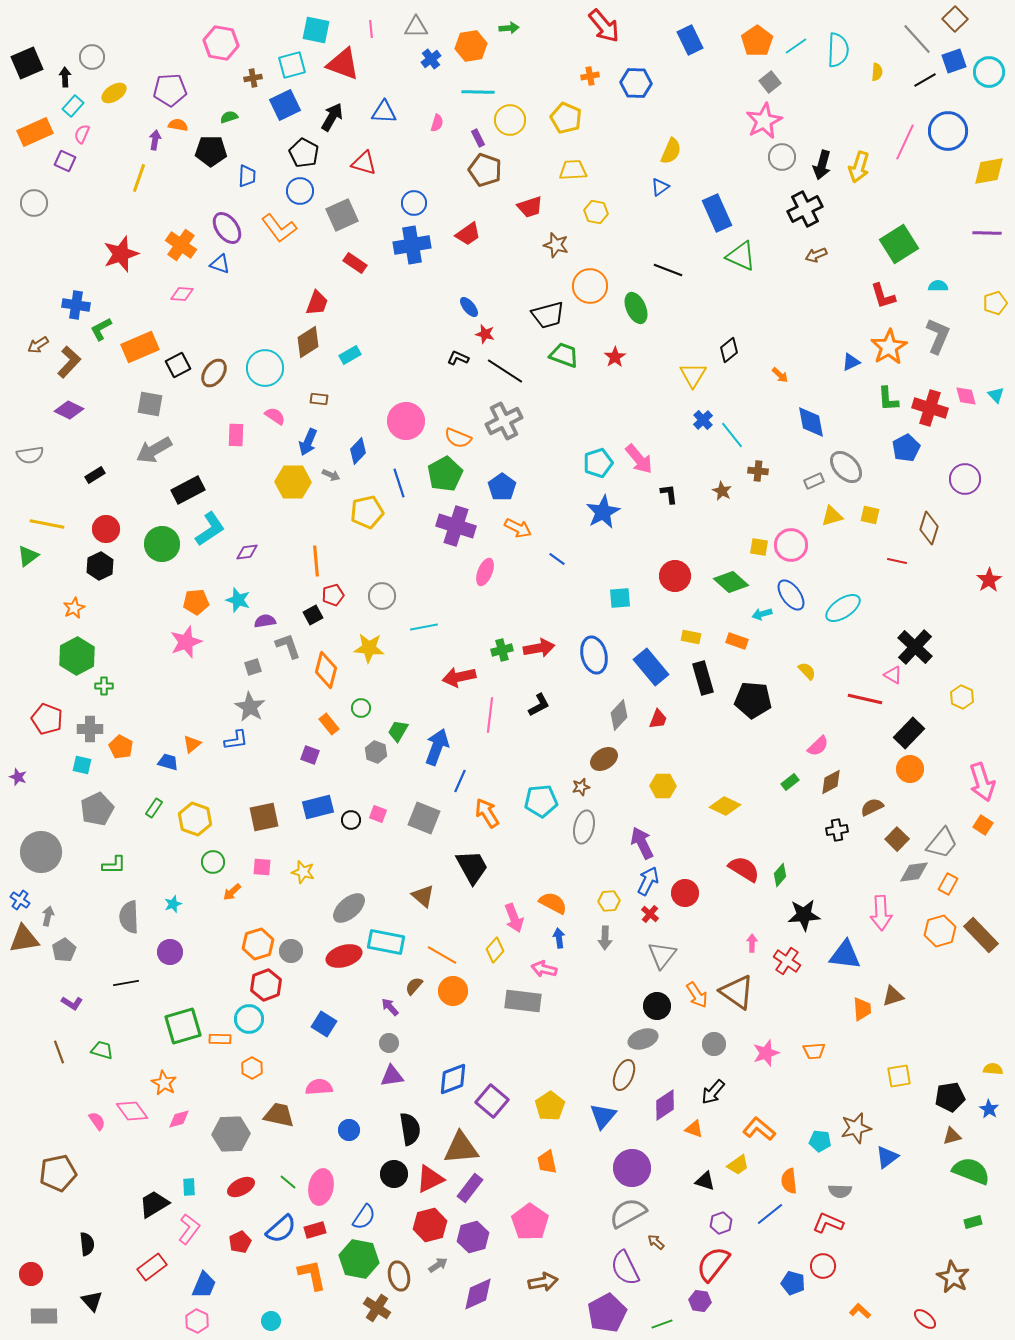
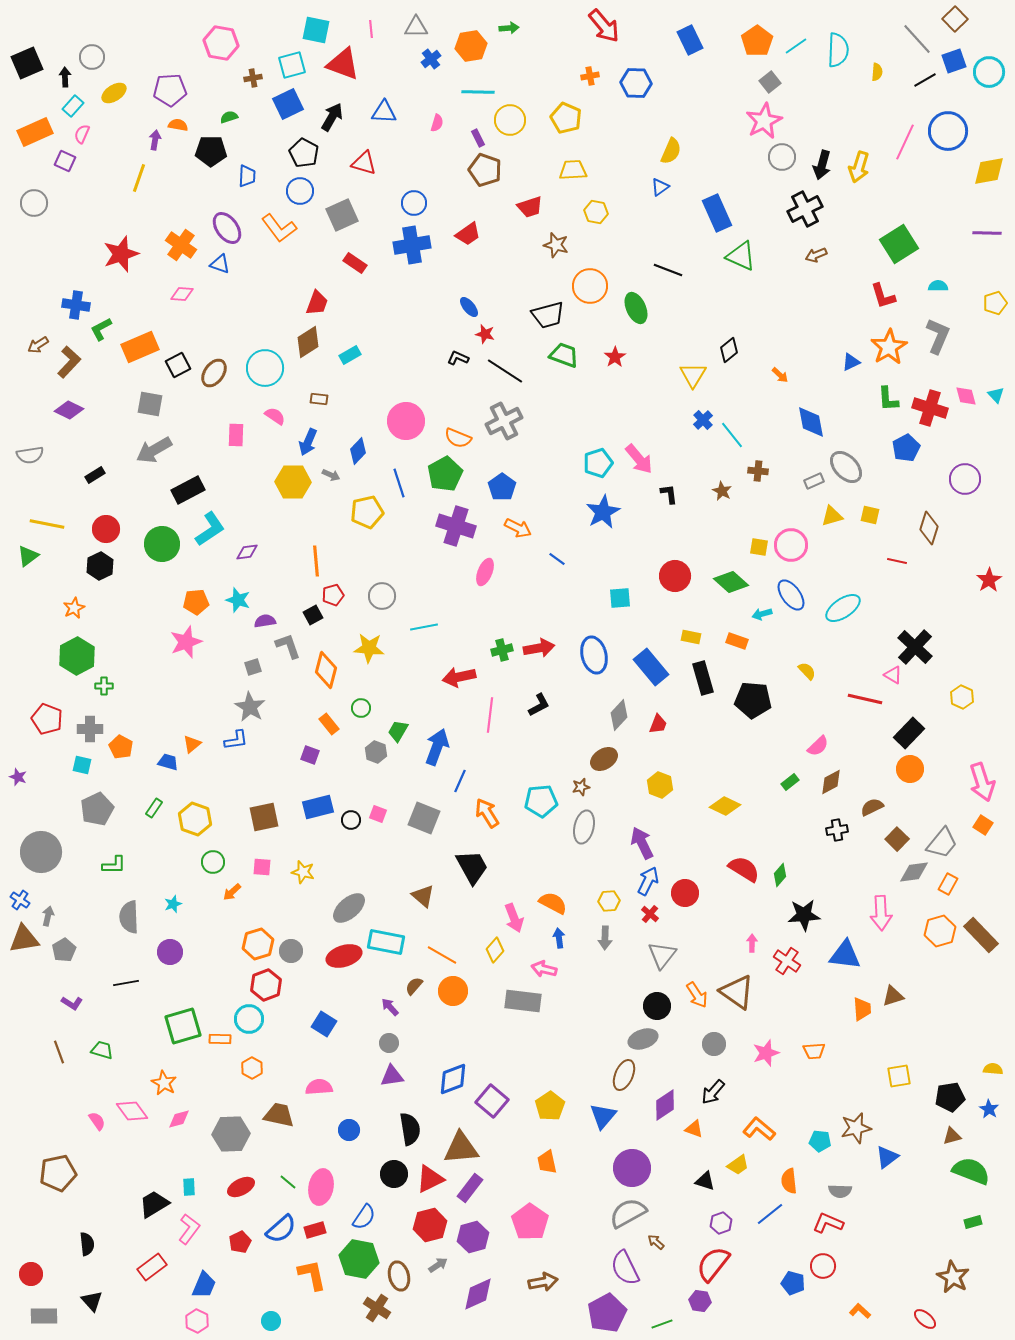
blue square at (285, 105): moved 3 px right, 1 px up
red trapezoid at (658, 719): moved 5 px down
yellow hexagon at (663, 786): moved 3 px left, 1 px up; rotated 20 degrees clockwise
